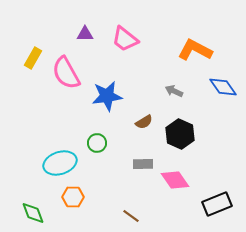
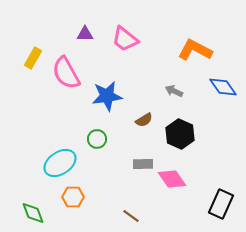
brown semicircle: moved 2 px up
green circle: moved 4 px up
cyan ellipse: rotated 16 degrees counterclockwise
pink diamond: moved 3 px left, 1 px up
black rectangle: moved 4 px right; rotated 44 degrees counterclockwise
